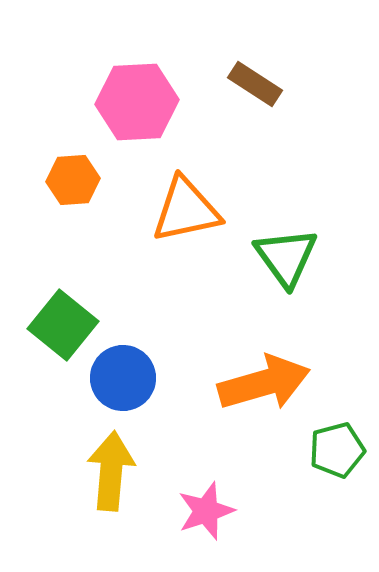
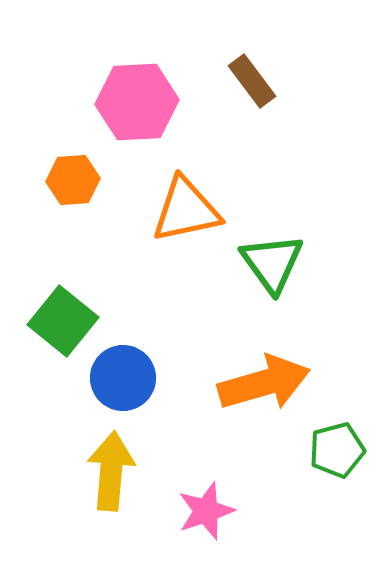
brown rectangle: moved 3 px left, 3 px up; rotated 20 degrees clockwise
green triangle: moved 14 px left, 6 px down
green square: moved 4 px up
